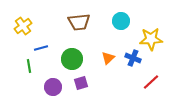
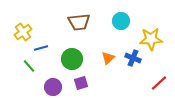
yellow cross: moved 6 px down
green line: rotated 32 degrees counterclockwise
red line: moved 8 px right, 1 px down
